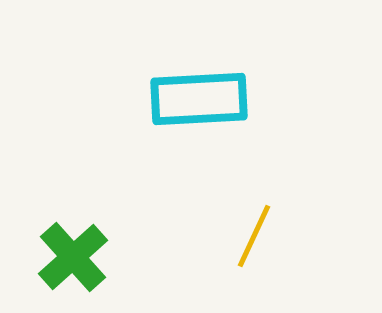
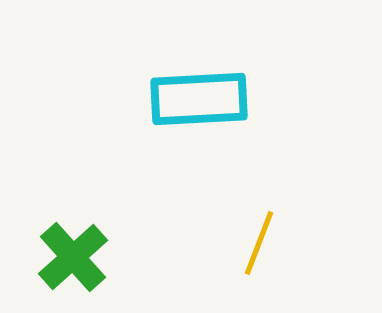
yellow line: moved 5 px right, 7 px down; rotated 4 degrees counterclockwise
